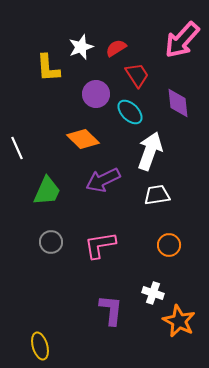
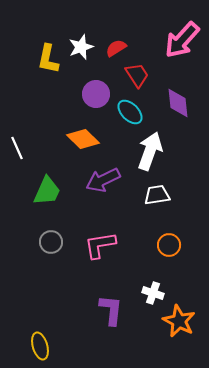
yellow L-shape: moved 9 px up; rotated 16 degrees clockwise
